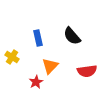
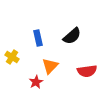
black semicircle: rotated 90 degrees counterclockwise
